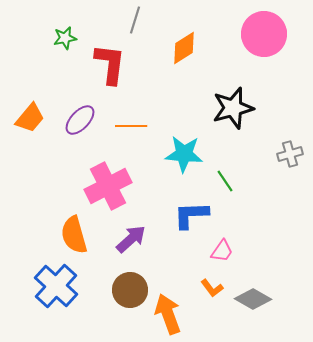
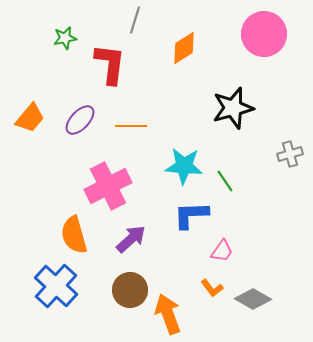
cyan star: moved 12 px down
